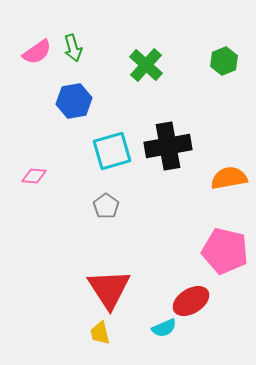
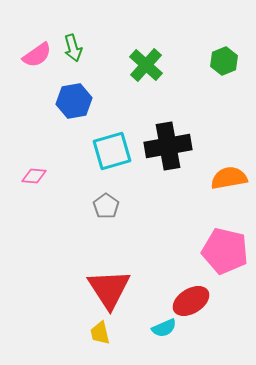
pink semicircle: moved 3 px down
